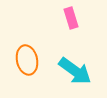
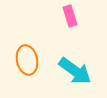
pink rectangle: moved 1 px left, 2 px up
